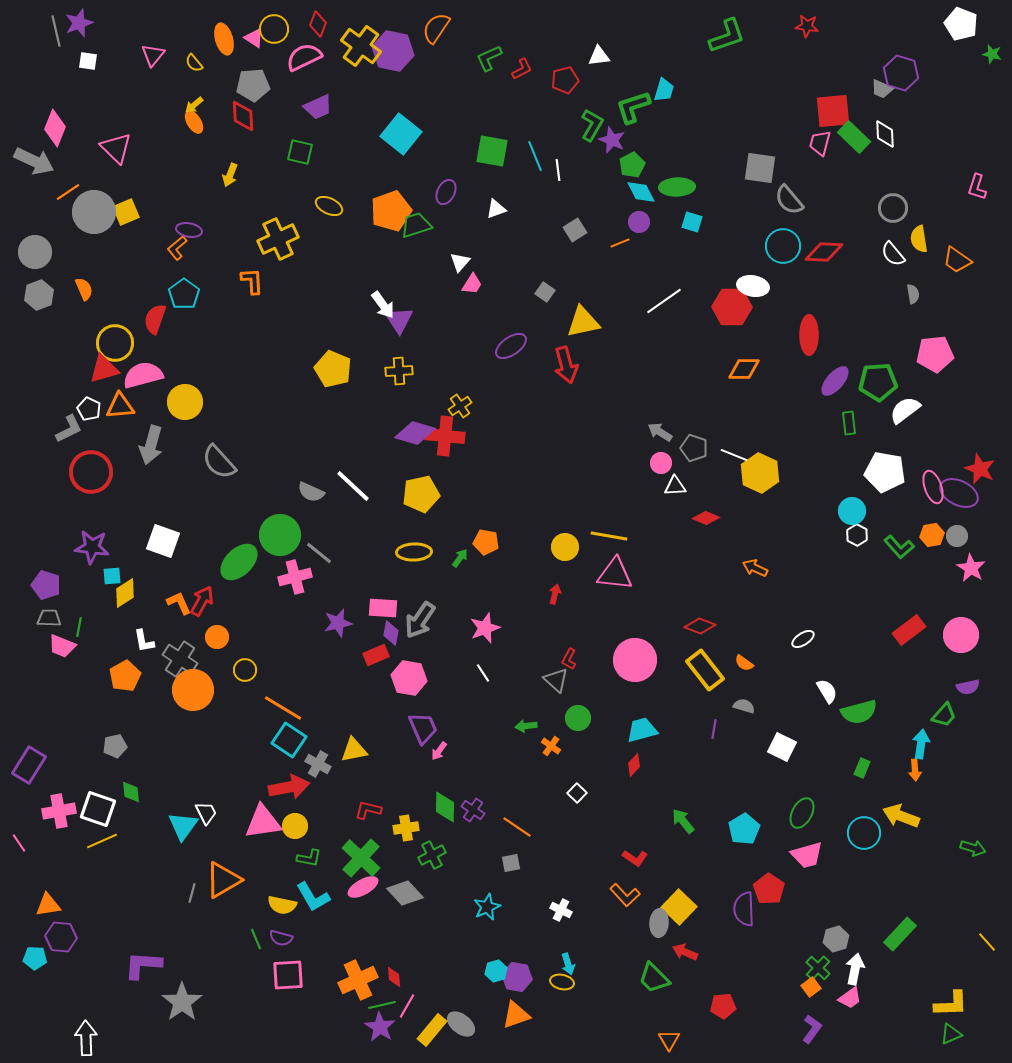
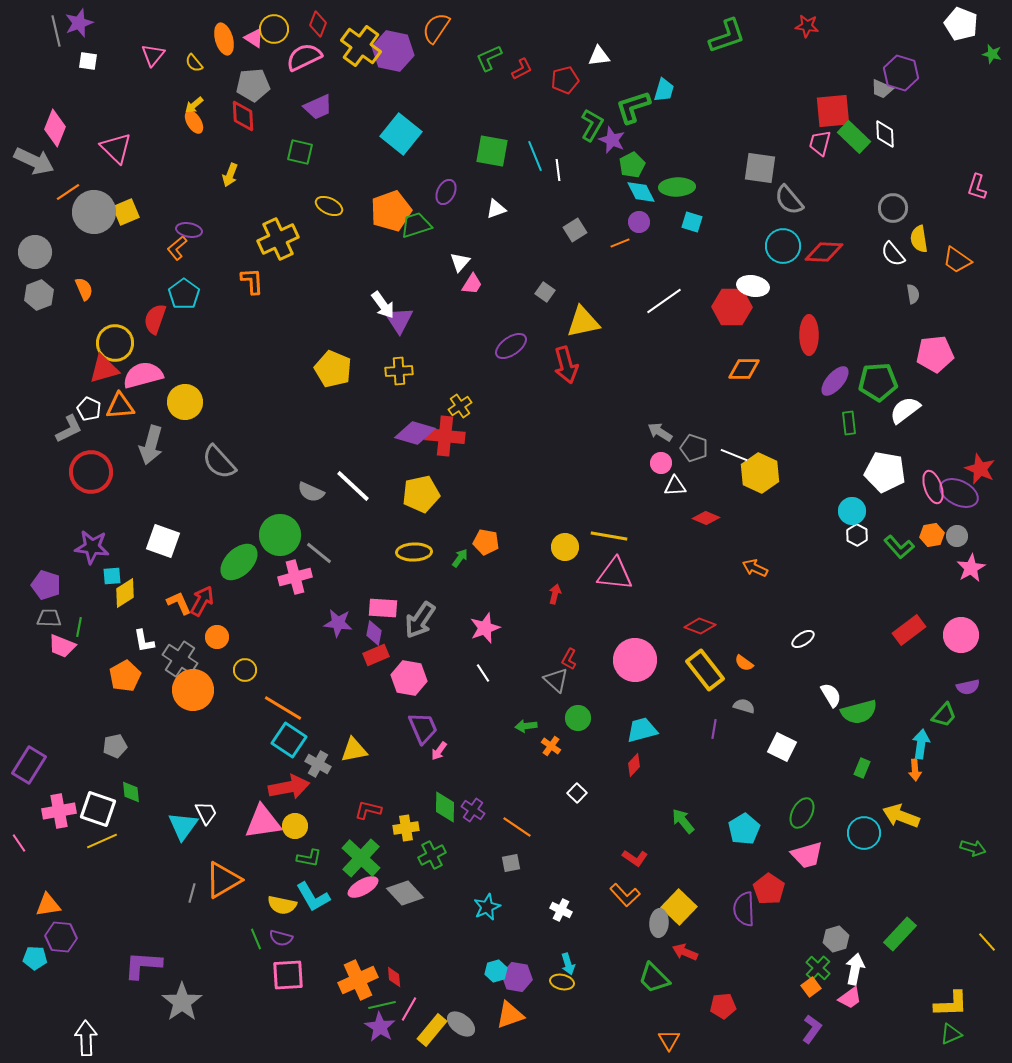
pink star at (971, 568): rotated 12 degrees clockwise
purple star at (338, 623): rotated 20 degrees clockwise
purple diamond at (391, 633): moved 17 px left
white semicircle at (827, 691): moved 4 px right, 4 px down
pink line at (407, 1006): moved 2 px right, 3 px down
orange triangle at (516, 1015): moved 6 px left
